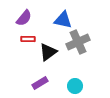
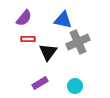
black triangle: rotated 18 degrees counterclockwise
